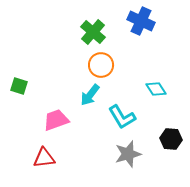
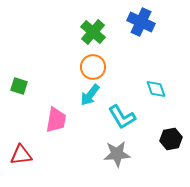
blue cross: moved 1 px down
orange circle: moved 8 px left, 2 px down
cyan diamond: rotated 15 degrees clockwise
pink trapezoid: rotated 120 degrees clockwise
black hexagon: rotated 15 degrees counterclockwise
gray star: moved 11 px left; rotated 12 degrees clockwise
red triangle: moved 23 px left, 3 px up
